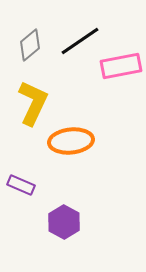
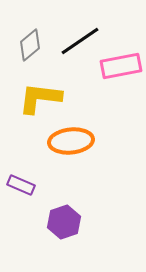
yellow L-shape: moved 7 px right, 5 px up; rotated 108 degrees counterclockwise
purple hexagon: rotated 12 degrees clockwise
